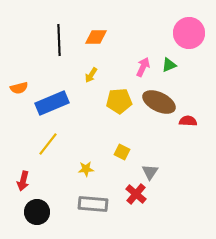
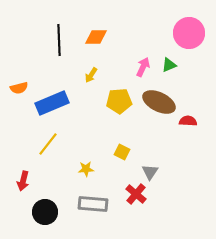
black circle: moved 8 px right
